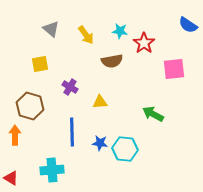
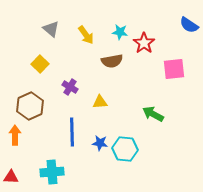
blue semicircle: moved 1 px right
cyan star: moved 1 px down
yellow square: rotated 36 degrees counterclockwise
brown hexagon: rotated 20 degrees clockwise
cyan cross: moved 2 px down
red triangle: moved 1 px up; rotated 28 degrees counterclockwise
